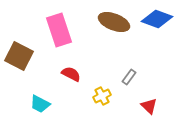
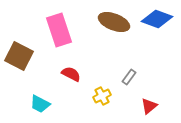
red triangle: rotated 36 degrees clockwise
